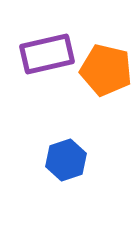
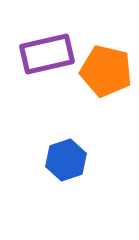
orange pentagon: moved 1 px down
